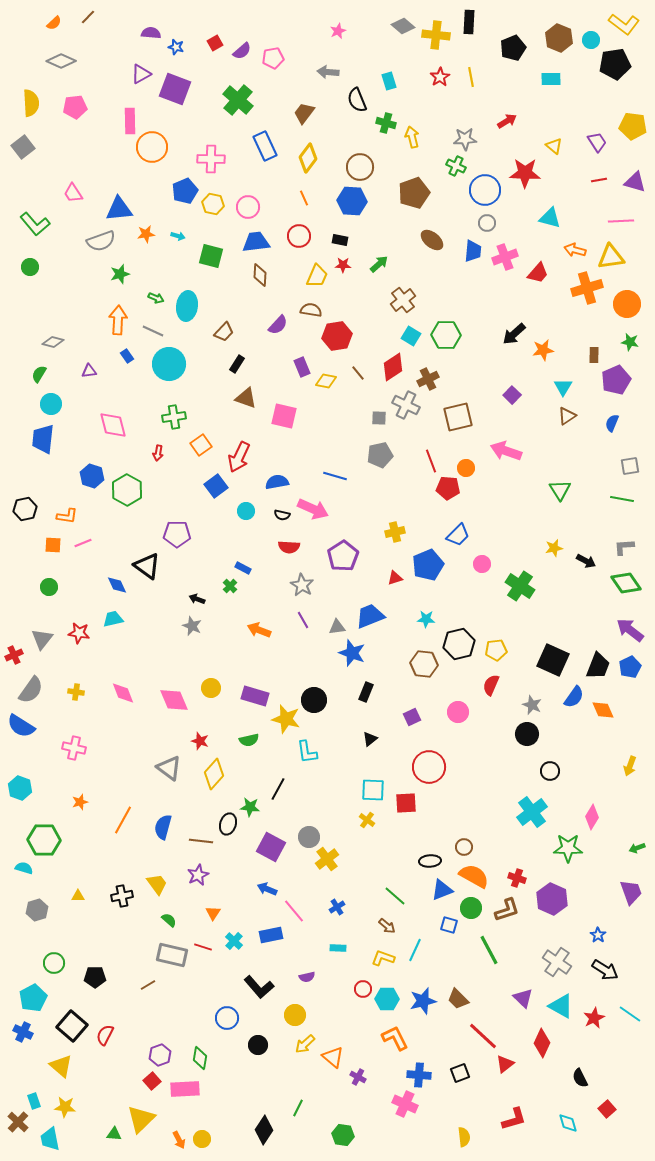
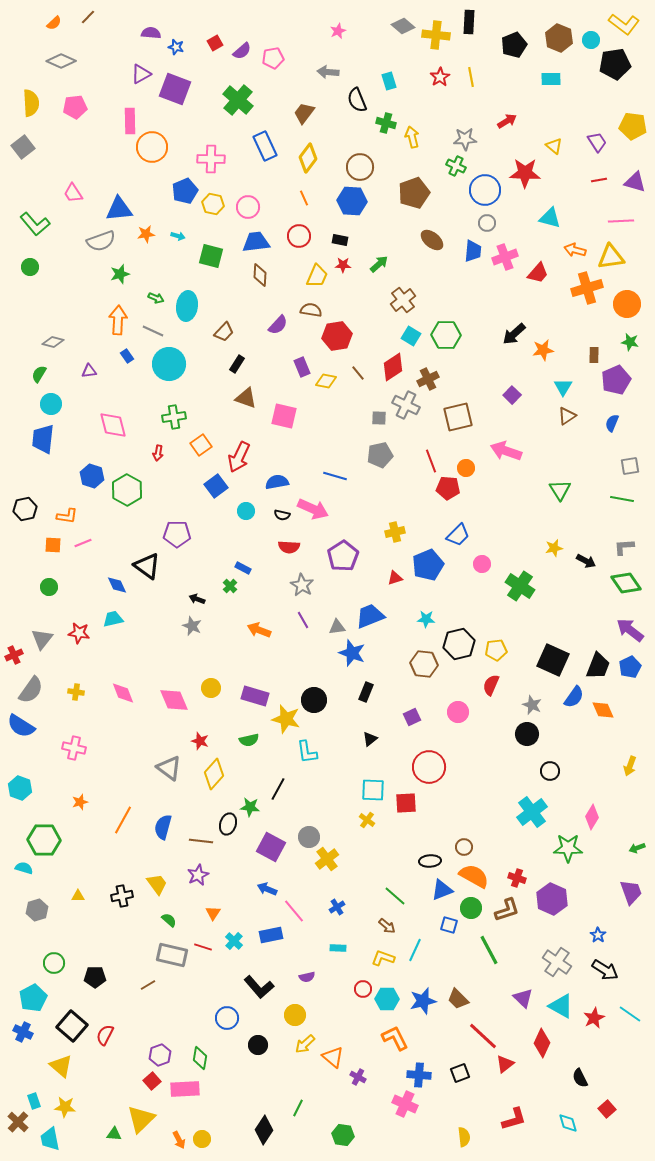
black pentagon at (513, 48): moved 1 px right, 3 px up
